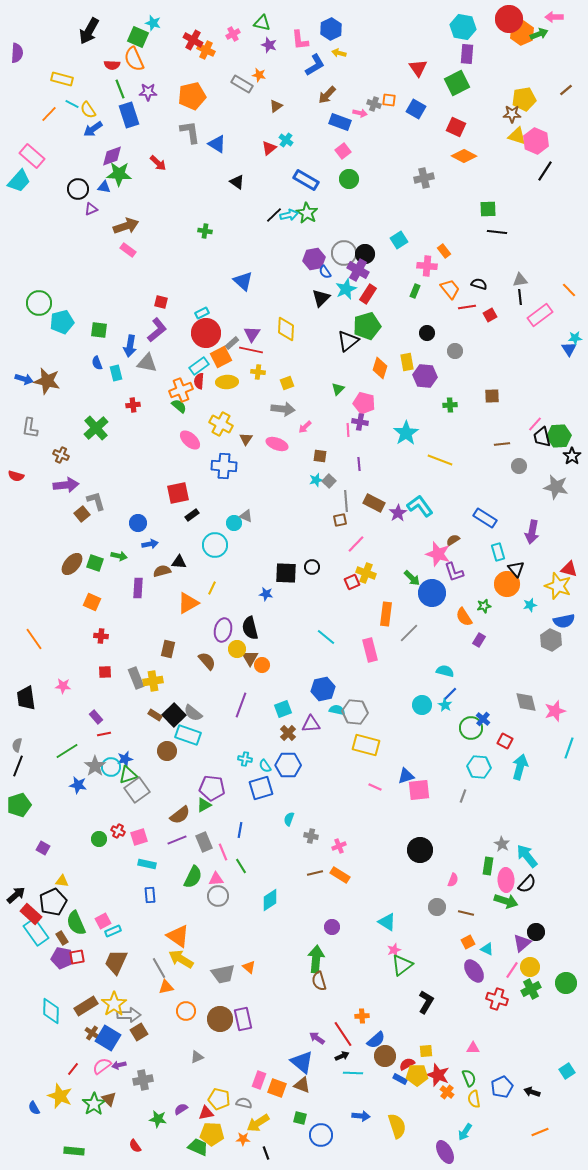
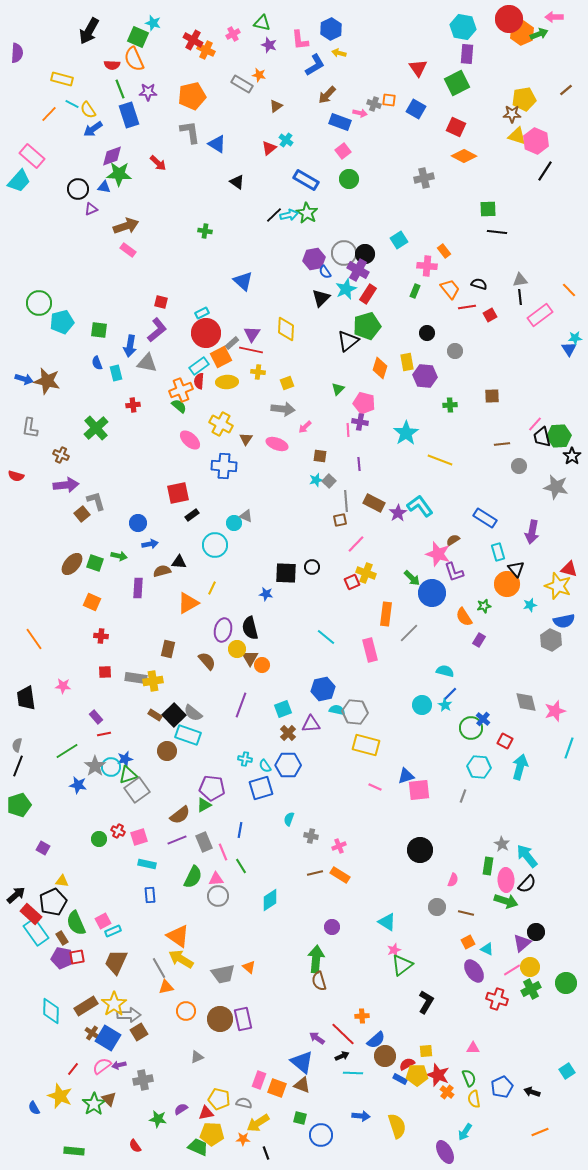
gray rectangle at (136, 678): rotated 60 degrees counterclockwise
pink line at (512, 970): rotated 24 degrees clockwise
red line at (343, 1034): rotated 12 degrees counterclockwise
